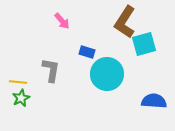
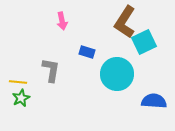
pink arrow: rotated 30 degrees clockwise
cyan square: moved 2 px up; rotated 10 degrees counterclockwise
cyan circle: moved 10 px right
